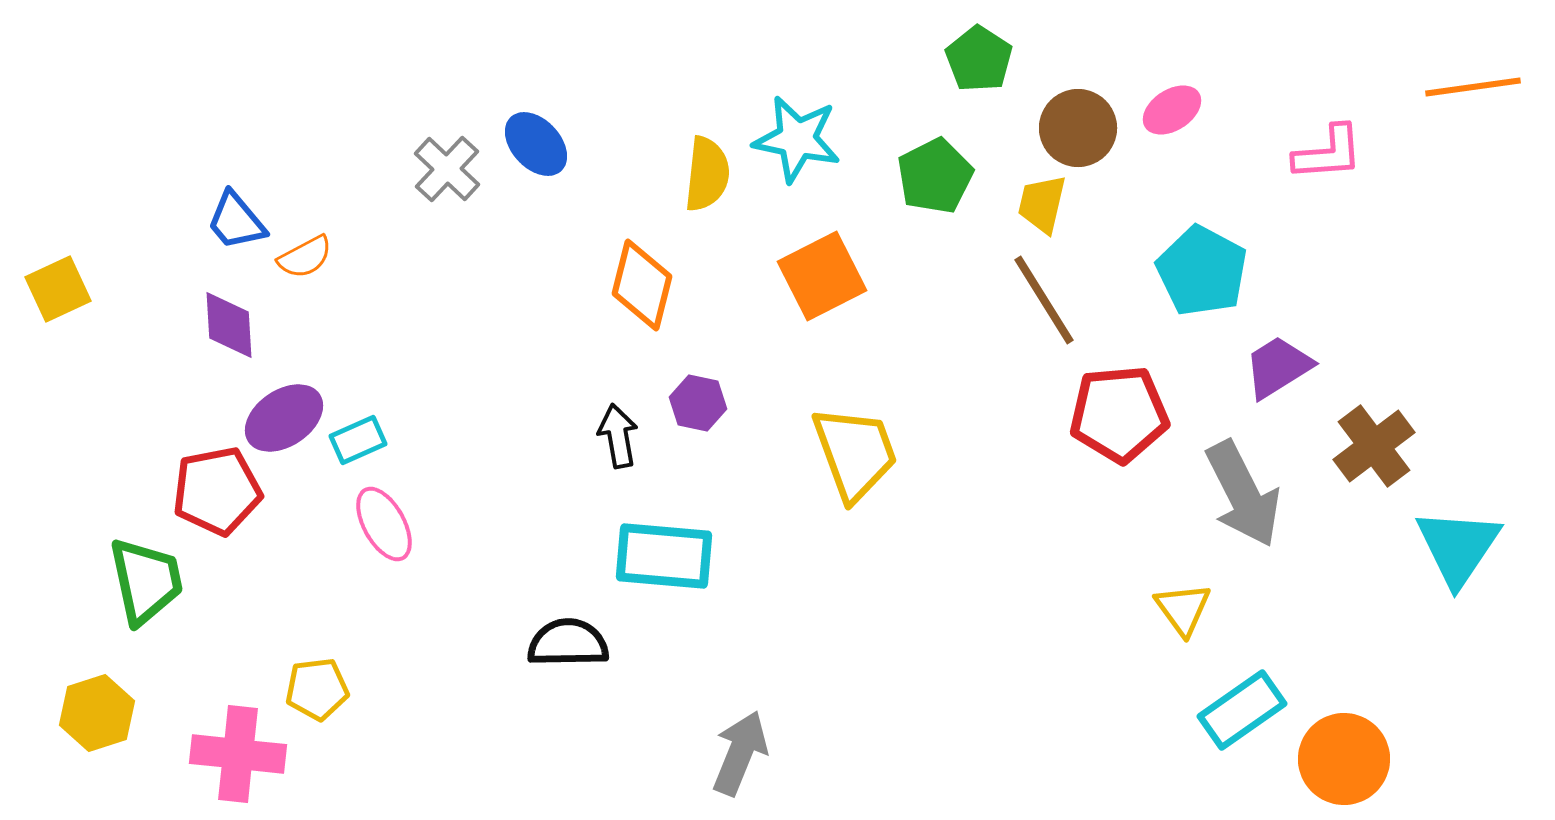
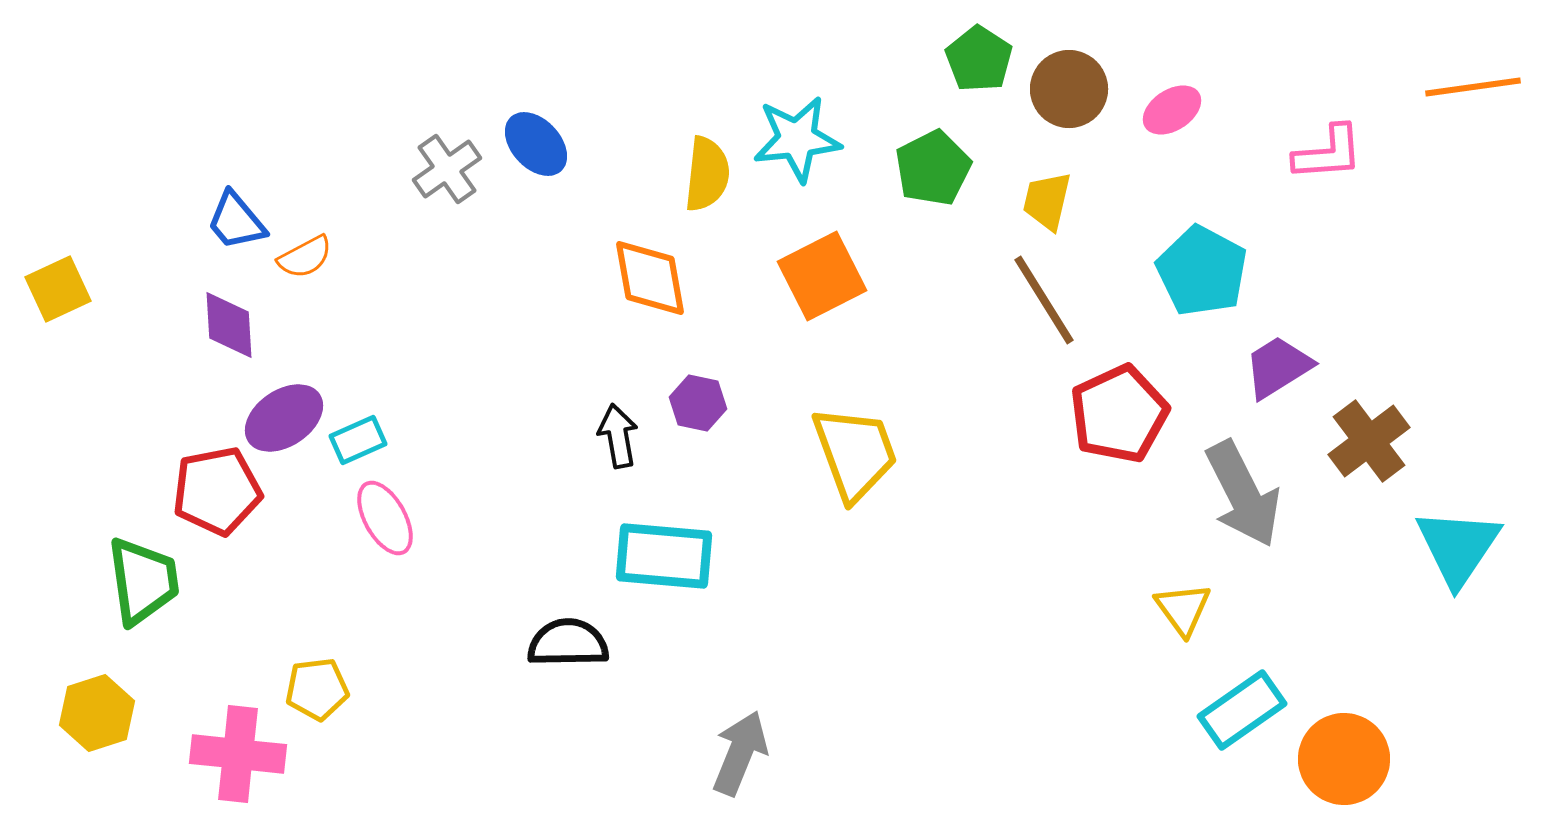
brown circle at (1078, 128): moved 9 px left, 39 px up
cyan star at (797, 139): rotated 18 degrees counterclockwise
gray cross at (447, 169): rotated 12 degrees clockwise
green pentagon at (935, 176): moved 2 px left, 8 px up
yellow trapezoid at (1042, 204): moved 5 px right, 3 px up
orange diamond at (642, 285): moved 8 px right, 7 px up; rotated 24 degrees counterclockwise
red pentagon at (1119, 414): rotated 20 degrees counterclockwise
brown cross at (1374, 446): moved 5 px left, 5 px up
pink ellipse at (384, 524): moved 1 px right, 6 px up
green trapezoid at (146, 581): moved 3 px left; rotated 4 degrees clockwise
